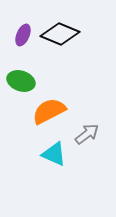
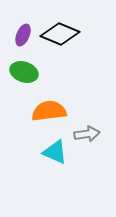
green ellipse: moved 3 px right, 9 px up
orange semicircle: rotated 20 degrees clockwise
gray arrow: rotated 30 degrees clockwise
cyan triangle: moved 1 px right, 2 px up
